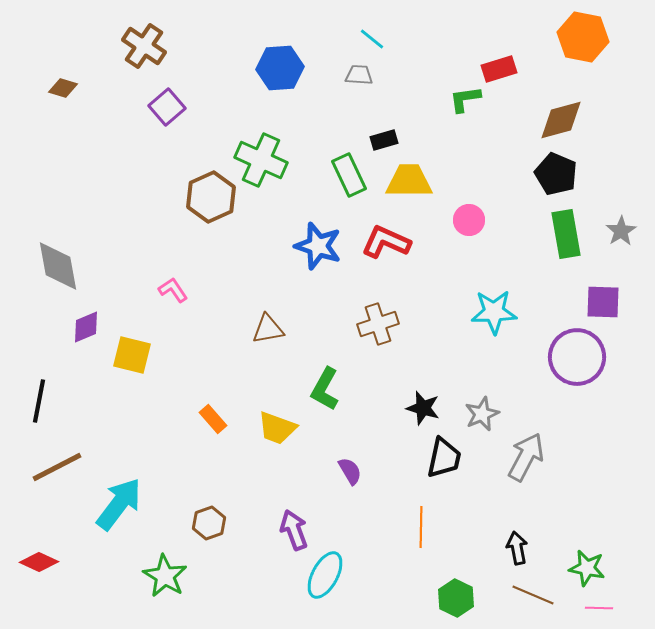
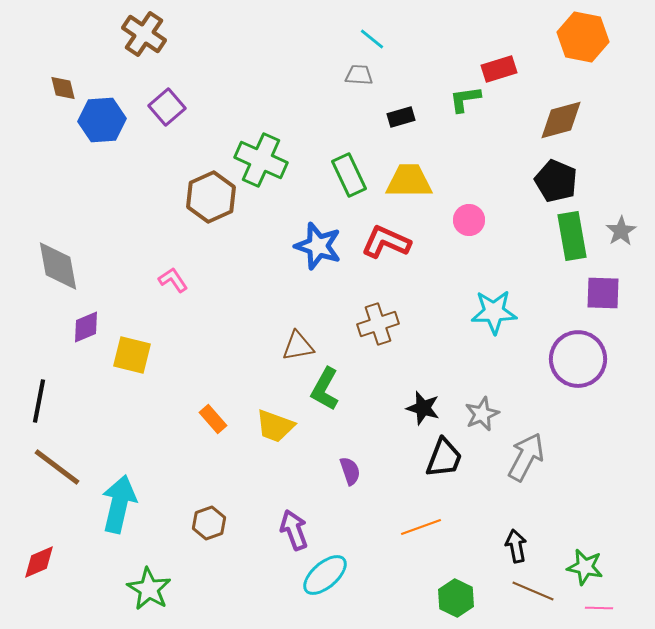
brown cross at (144, 46): moved 12 px up
blue hexagon at (280, 68): moved 178 px left, 52 px down
brown diamond at (63, 88): rotated 60 degrees clockwise
black rectangle at (384, 140): moved 17 px right, 23 px up
black pentagon at (556, 174): moved 7 px down
green rectangle at (566, 234): moved 6 px right, 2 px down
pink L-shape at (173, 290): moved 10 px up
purple square at (603, 302): moved 9 px up
brown triangle at (268, 329): moved 30 px right, 17 px down
purple circle at (577, 357): moved 1 px right, 2 px down
yellow trapezoid at (277, 428): moved 2 px left, 2 px up
black trapezoid at (444, 458): rotated 9 degrees clockwise
brown line at (57, 467): rotated 64 degrees clockwise
purple semicircle at (350, 471): rotated 12 degrees clockwise
cyan arrow at (119, 504): rotated 24 degrees counterclockwise
orange line at (421, 527): rotated 69 degrees clockwise
black arrow at (517, 548): moved 1 px left, 2 px up
red diamond at (39, 562): rotated 48 degrees counterclockwise
green star at (587, 568): moved 2 px left, 1 px up
cyan ellipse at (325, 575): rotated 21 degrees clockwise
green star at (165, 576): moved 16 px left, 13 px down
brown line at (533, 595): moved 4 px up
